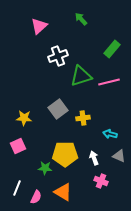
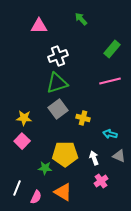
pink triangle: rotated 42 degrees clockwise
green triangle: moved 24 px left, 7 px down
pink line: moved 1 px right, 1 px up
yellow cross: rotated 24 degrees clockwise
pink square: moved 4 px right, 5 px up; rotated 21 degrees counterclockwise
pink cross: rotated 32 degrees clockwise
